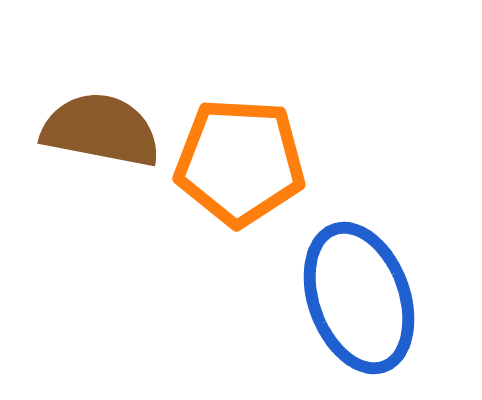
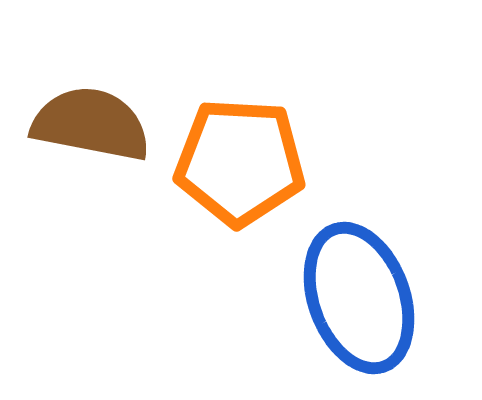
brown semicircle: moved 10 px left, 6 px up
